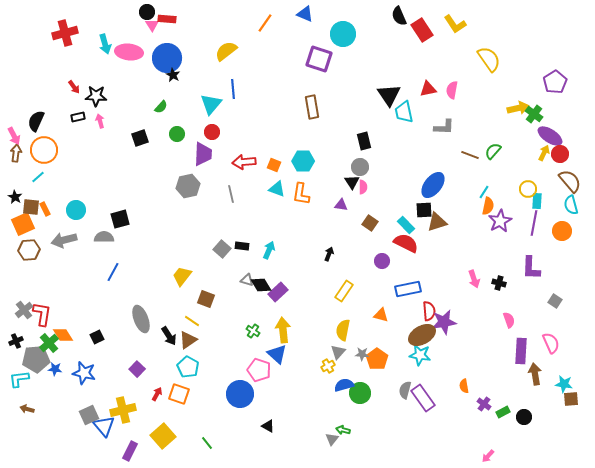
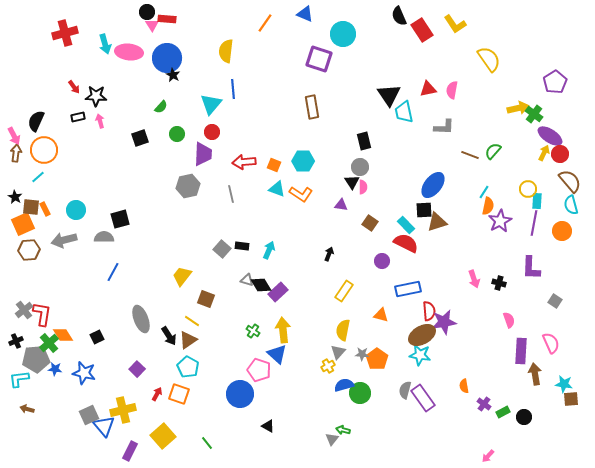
yellow semicircle at (226, 51): rotated 45 degrees counterclockwise
orange L-shape at (301, 194): rotated 65 degrees counterclockwise
